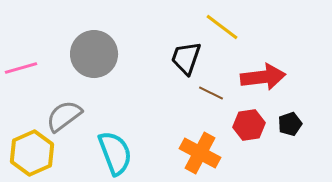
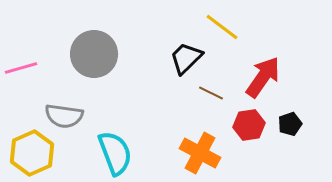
black trapezoid: rotated 27 degrees clockwise
red arrow: rotated 48 degrees counterclockwise
gray semicircle: rotated 135 degrees counterclockwise
